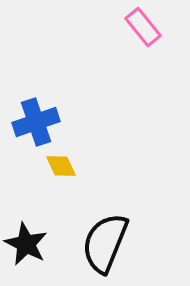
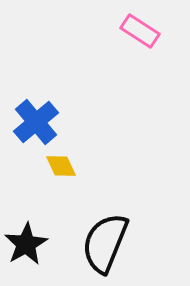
pink rectangle: moved 3 px left, 4 px down; rotated 18 degrees counterclockwise
blue cross: rotated 21 degrees counterclockwise
black star: rotated 15 degrees clockwise
